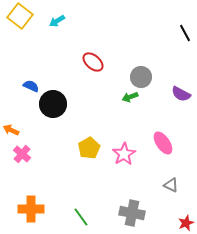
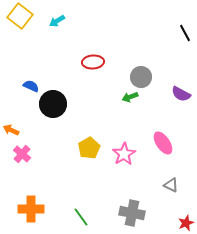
red ellipse: rotated 45 degrees counterclockwise
